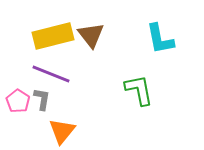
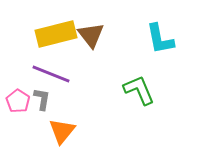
yellow rectangle: moved 3 px right, 2 px up
green L-shape: rotated 12 degrees counterclockwise
